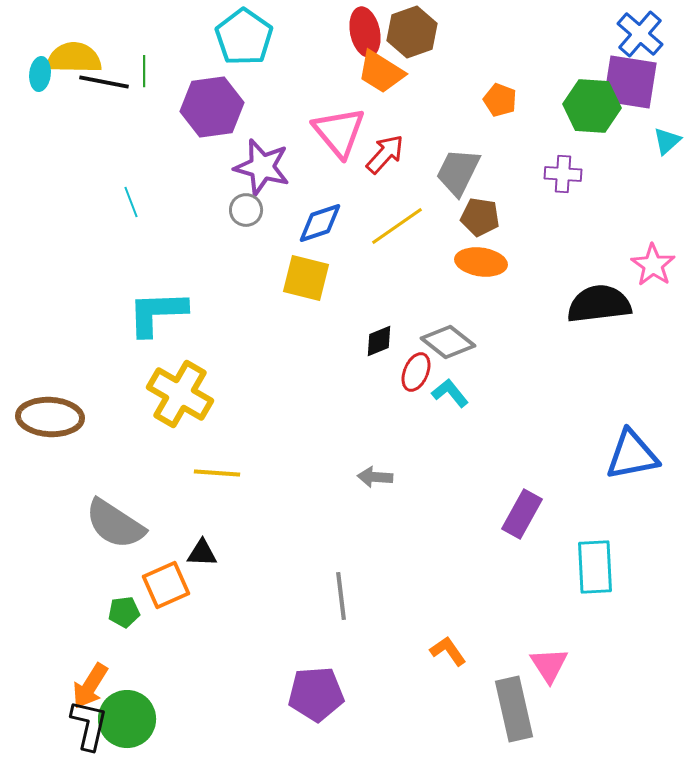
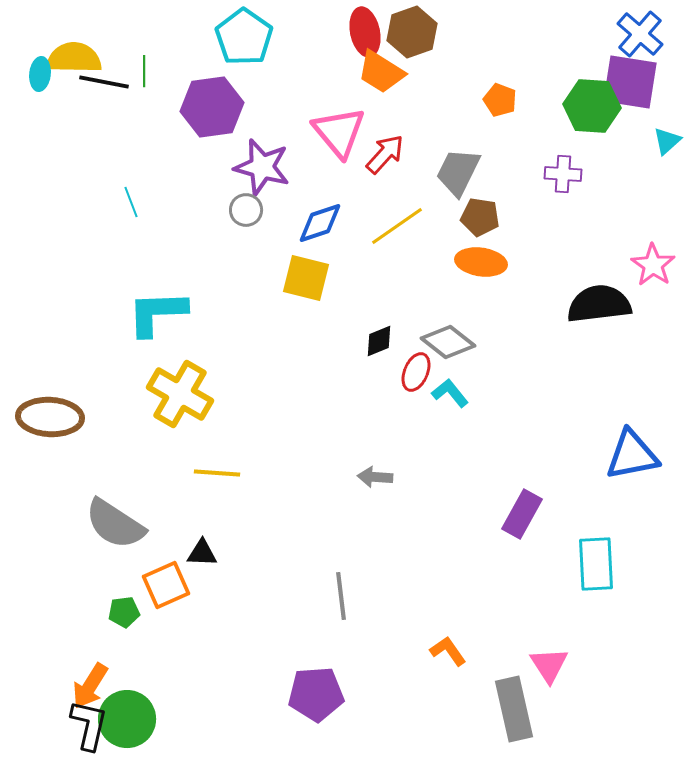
cyan rectangle at (595, 567): moved 1 px right, 3 px up
